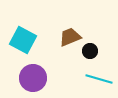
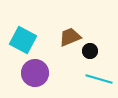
purple circle: moved 2 px right, 5 px up
